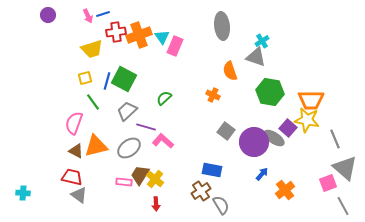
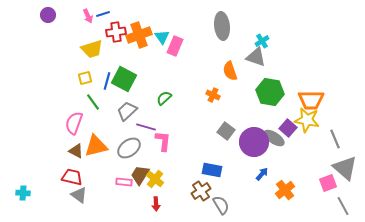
pink L-shape at (163, 141): rotated 55 degrees clockwise
